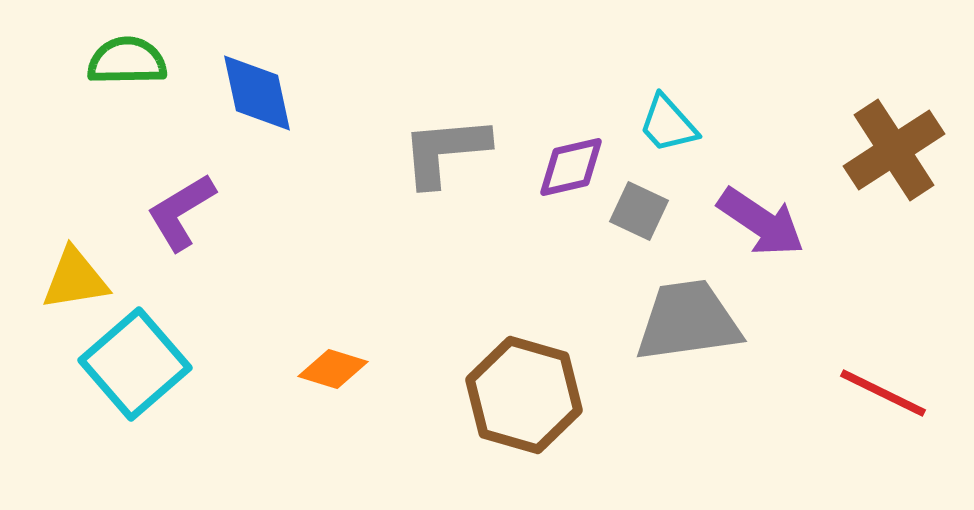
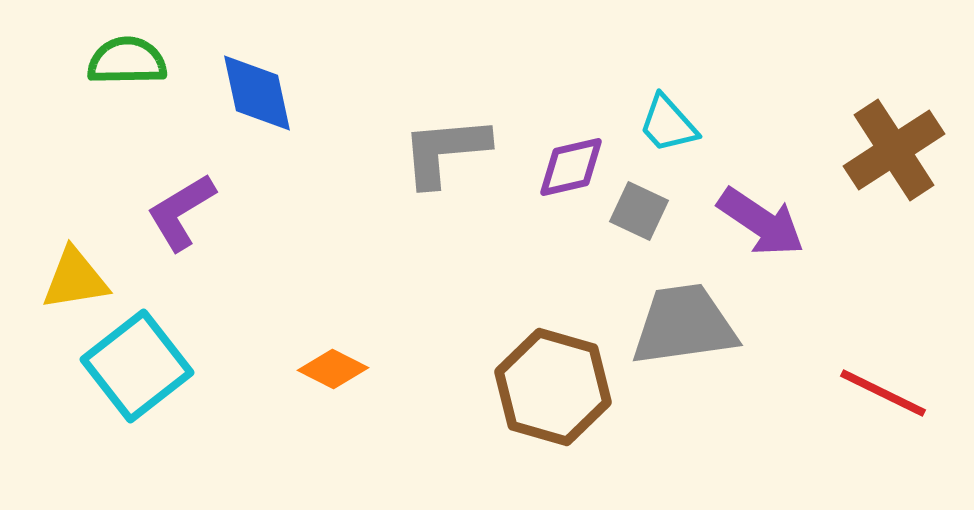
gray trapezoid: moved 4 px left, 4 px down
cyan square: moved 2 px right, 2 px down; rotated 3 degrees clockwise
orange diamond: rotated 10 degrees clockwise
brown hexagon: moved 29 px right, 8 px up
